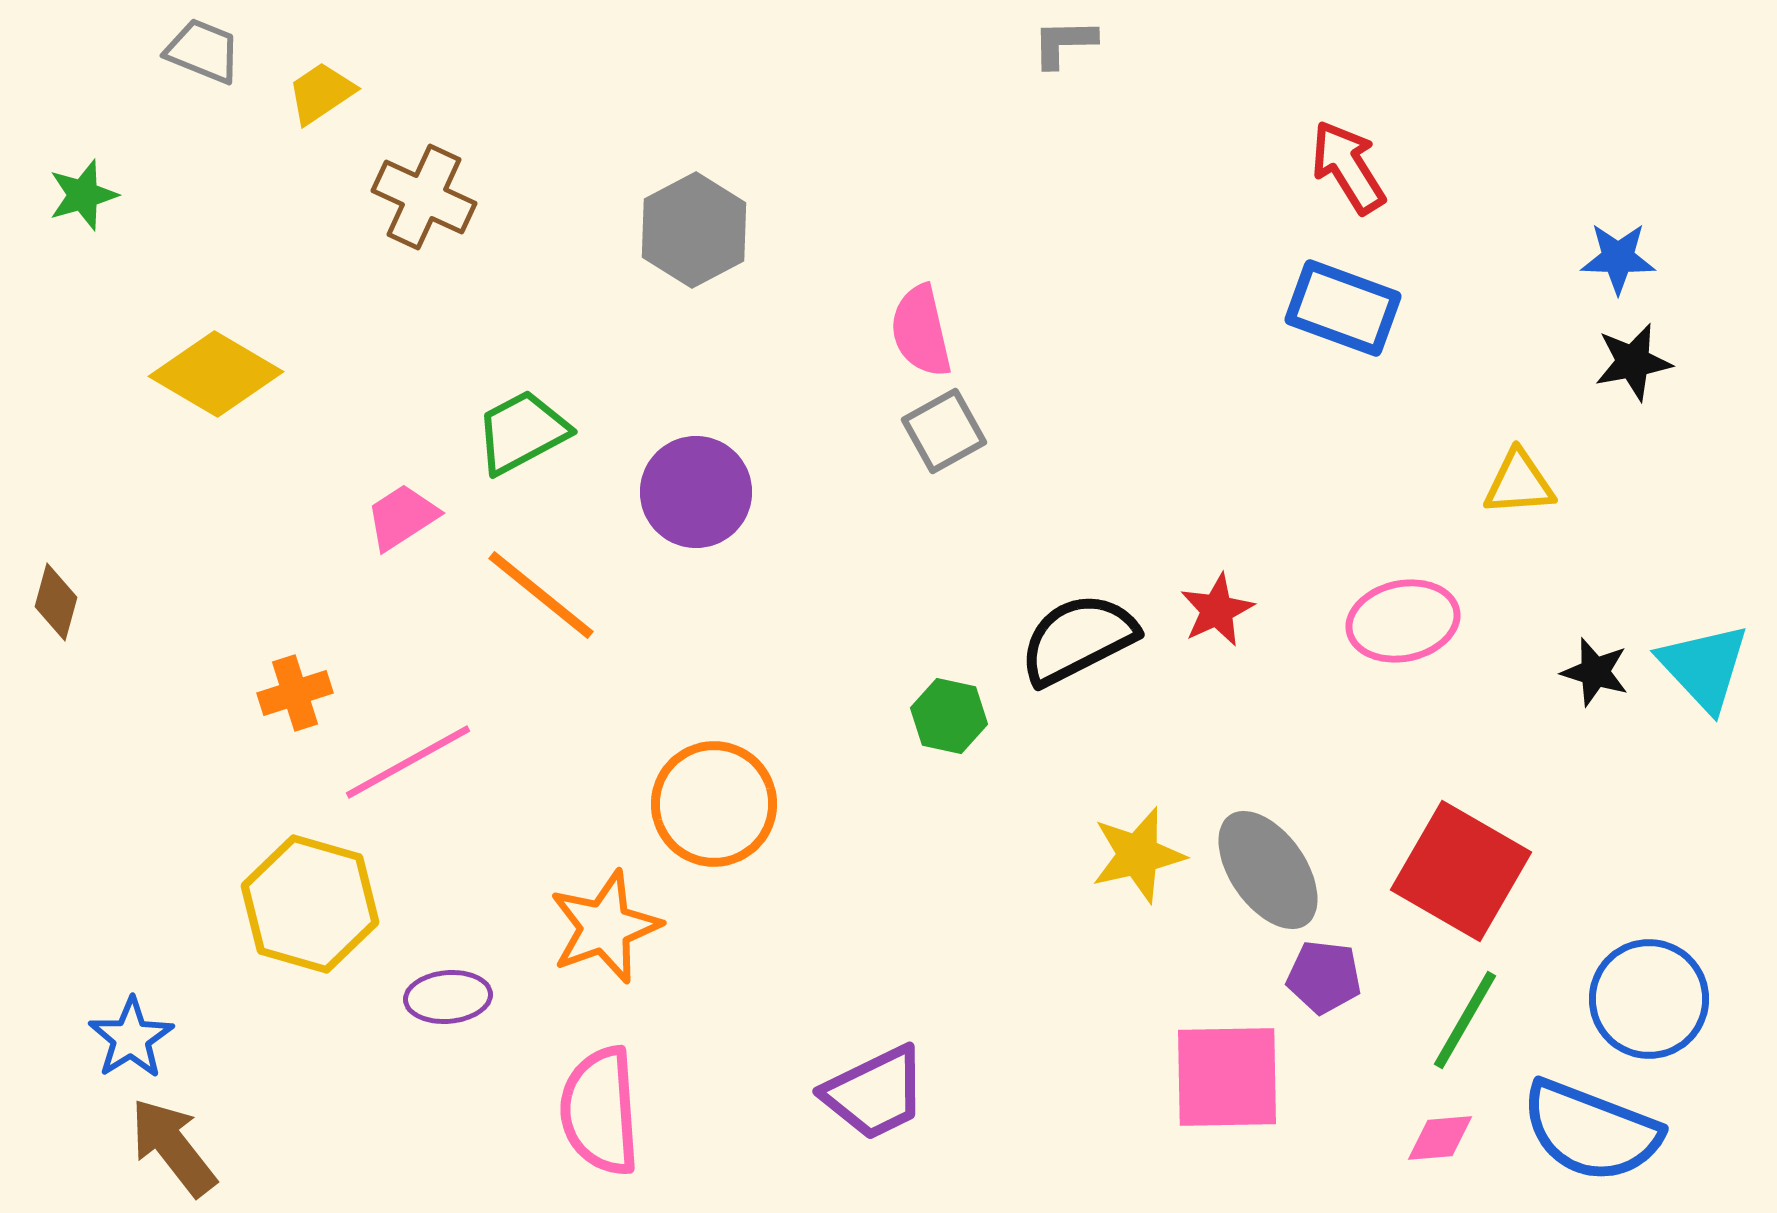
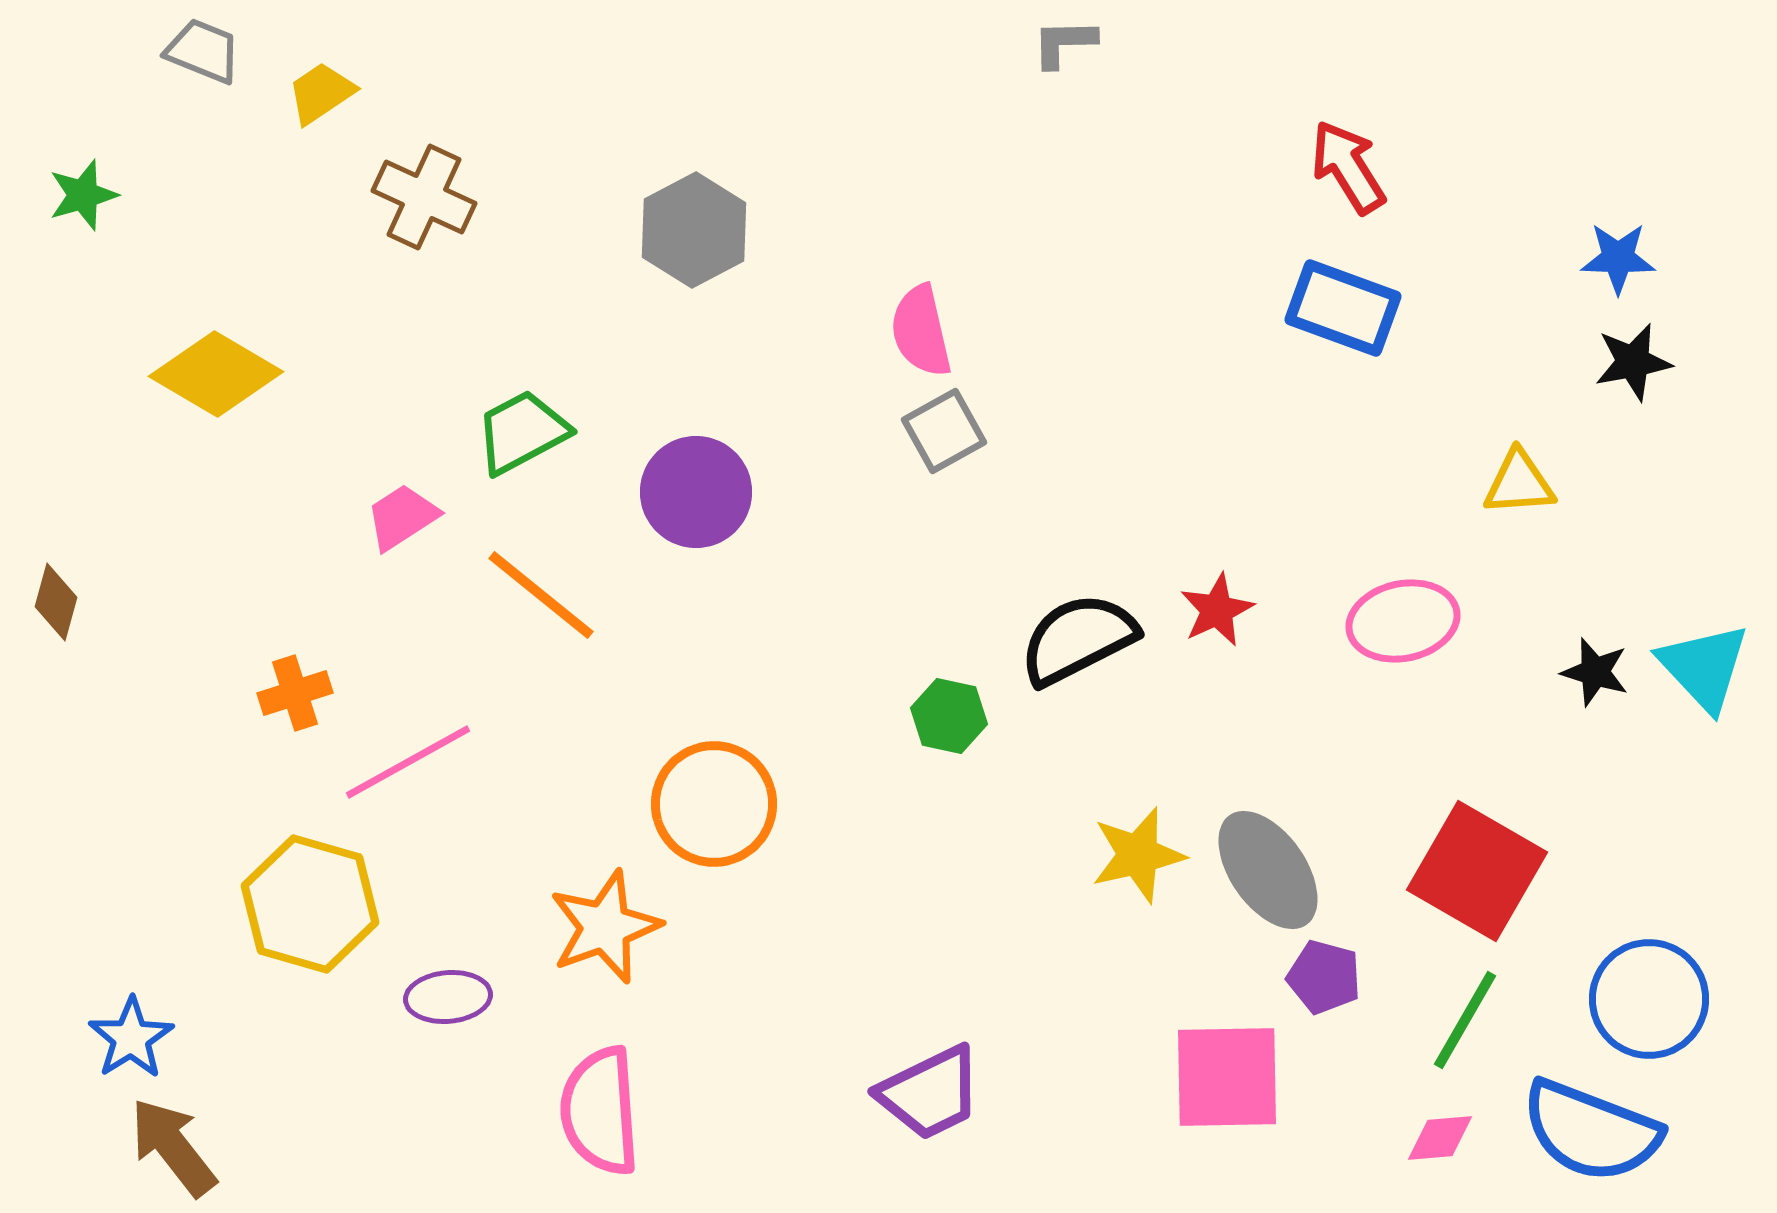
red square at (1461, 871): moved 16 px right
purple pentagon at (1324, 977): rotated 8 degrees clockwise
purple trapezoid at (875, 1093): moved 55 px right
